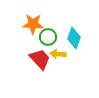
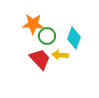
green circle: moved 1 px left, 1 px up
yellow arrow: moved 2 px right, 1 px down
